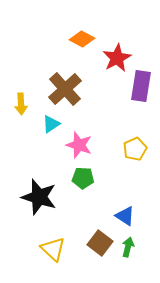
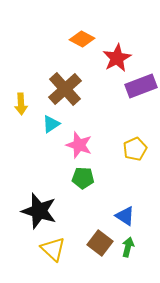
purple rectangle: rotated 60 degrees clockwise
black star: moved 14 px down
